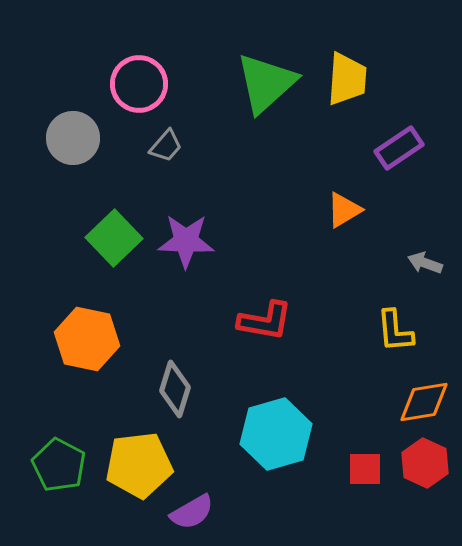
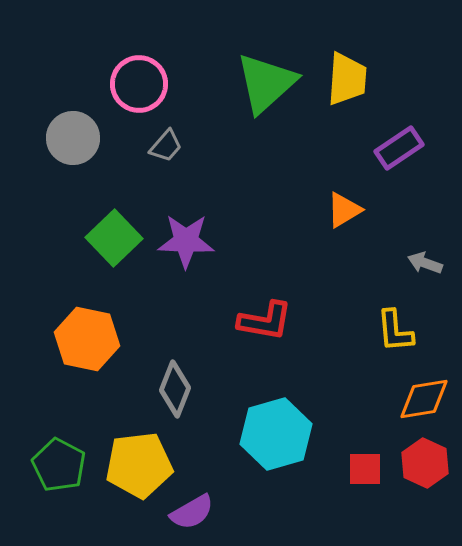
gray diamond: rotated 4 degrees clockwise
orange diamond: moved 3 px up
